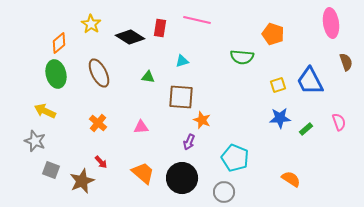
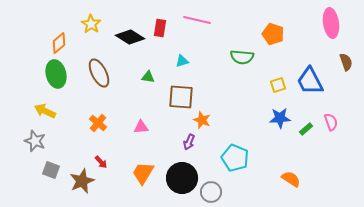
pink semicircle: moved 8 px left
orange trapezoid: rotated 100 degrees counterclockwise
gray circle: moved 13 px left
